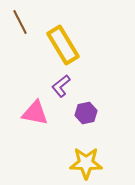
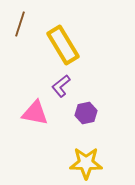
brown line: moved 2 px down; rotated 45 degrees clockwise
